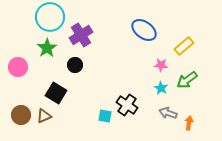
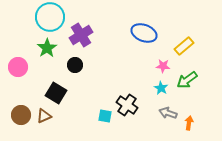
blue ellipse: moved 3 px down; rotated 15 degrees counterclockwise
pink star: moved 2 px right, 1 px down
